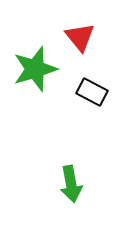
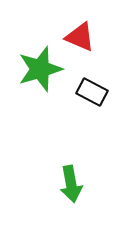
red triangle: rotated 28 degrees counterclockwise
green star: moved 5 px right
